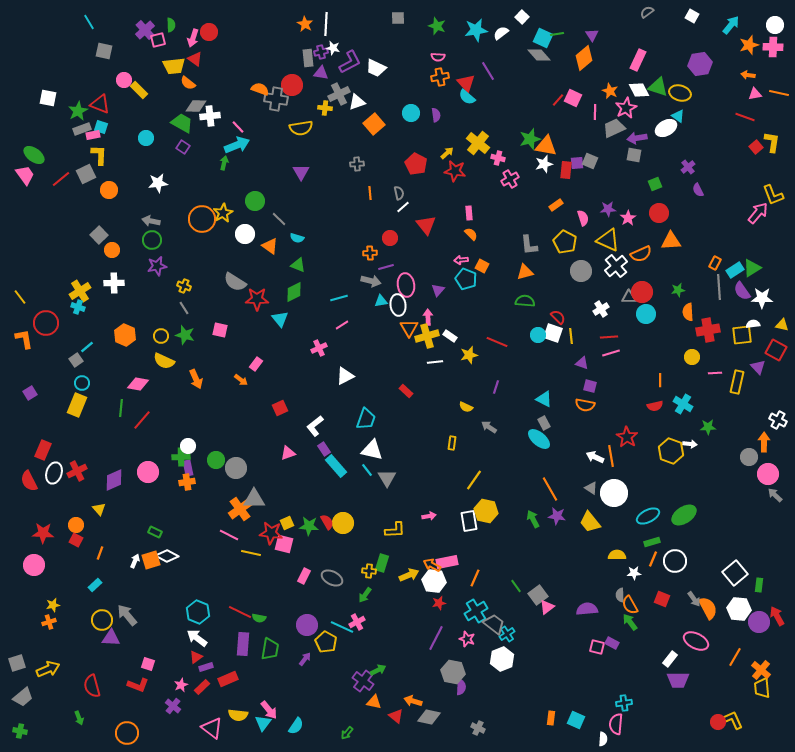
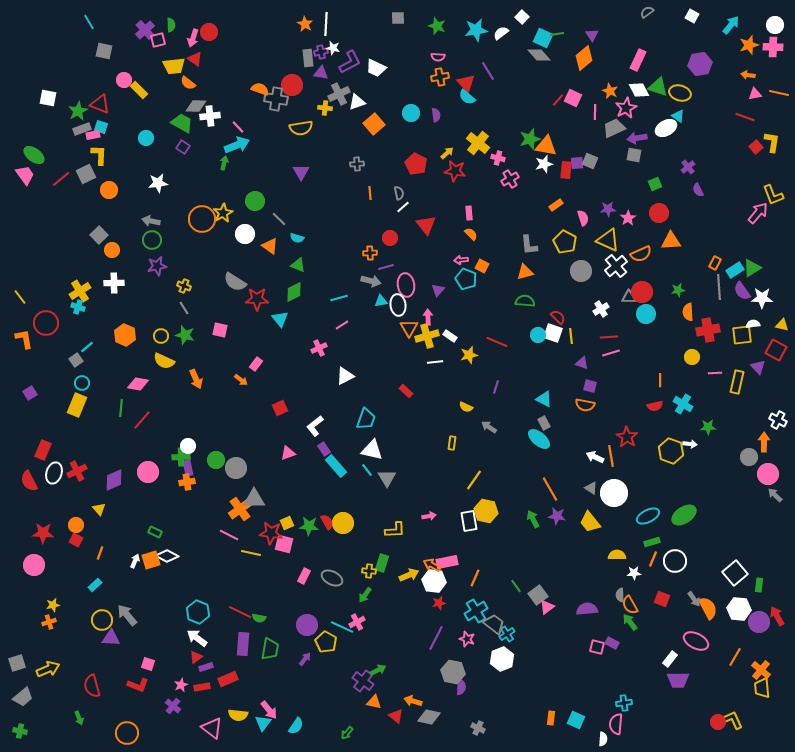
red rectangle at (202, 687): rotated 35 degrees clockwise
